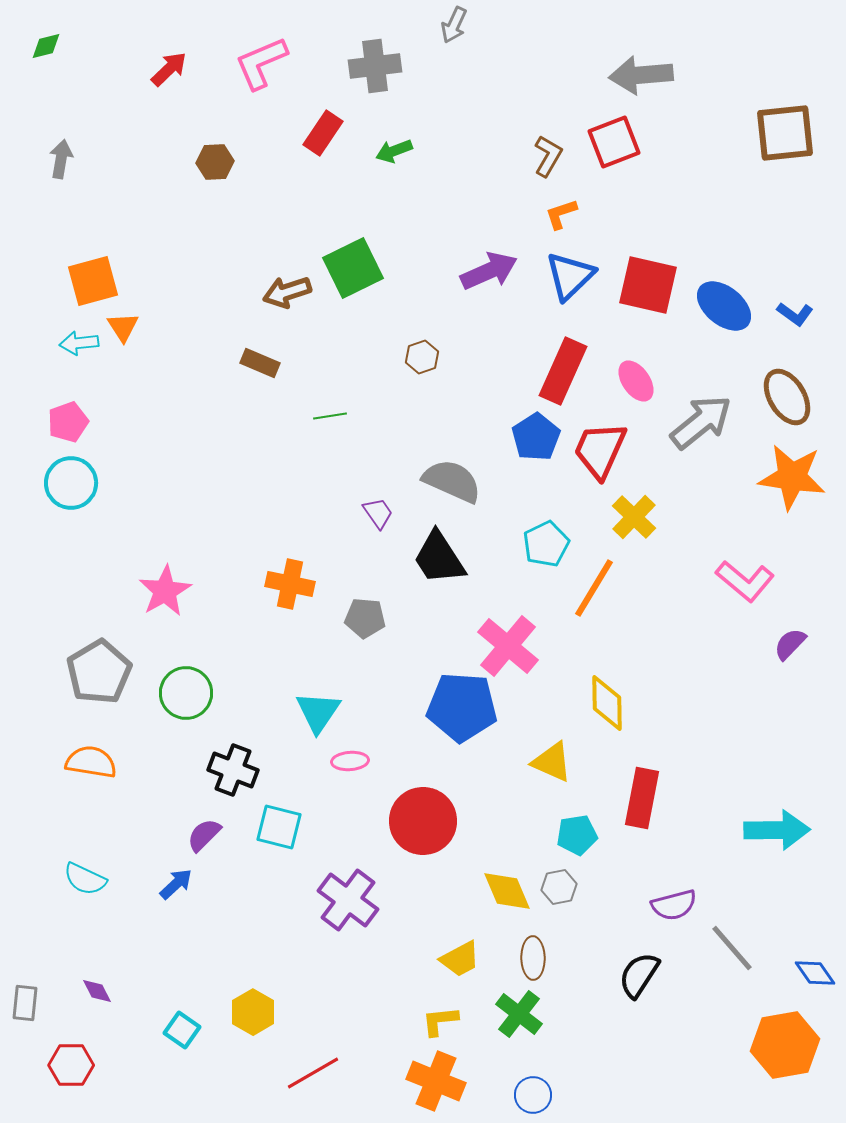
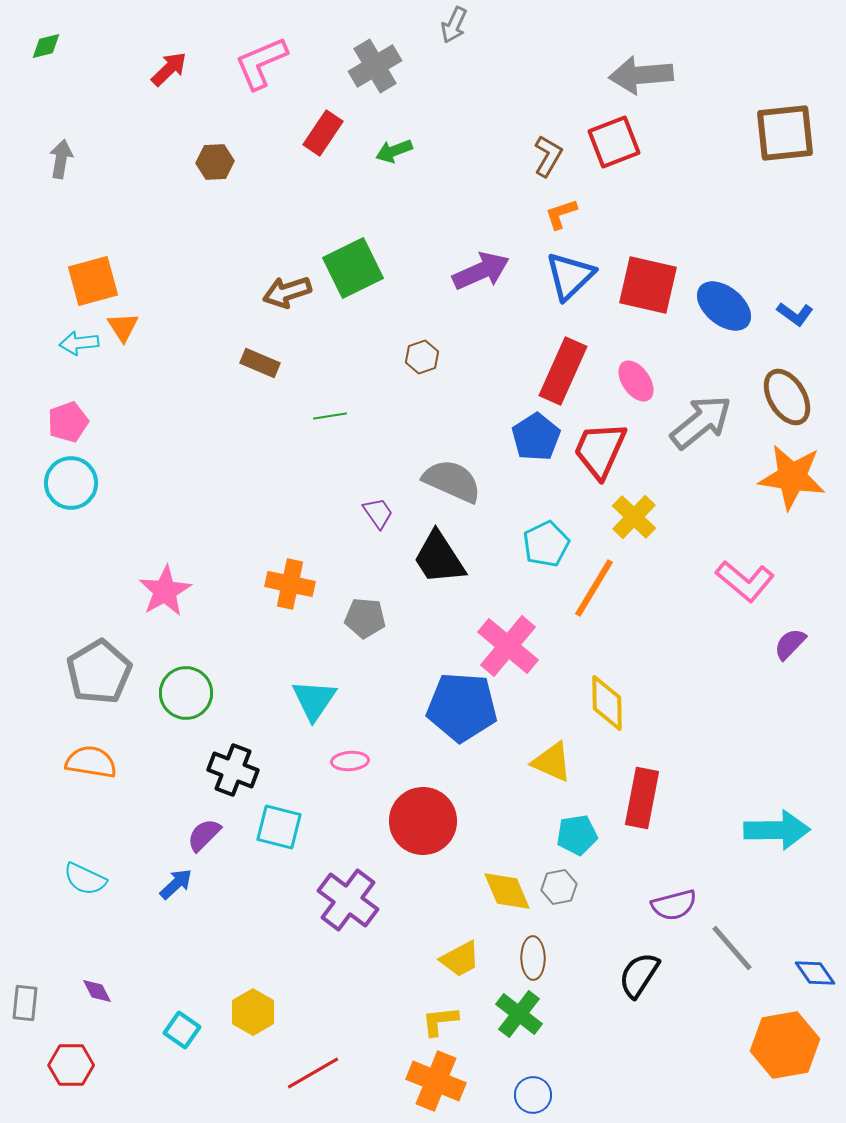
gray cross at (375, 66): rotated 24 degrees counterclockwise
purple arrow at (489, 271): moved 8 px left
cyan triangle at (318, 712): moved 4 px left, 12 px up
